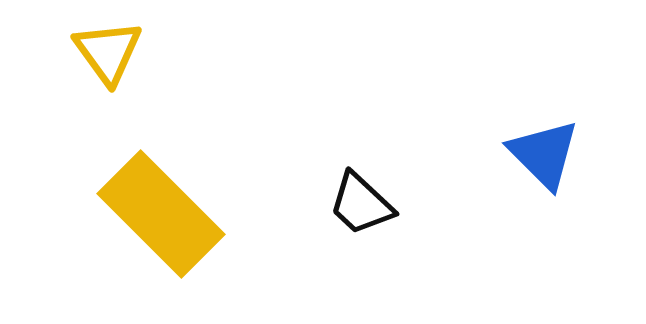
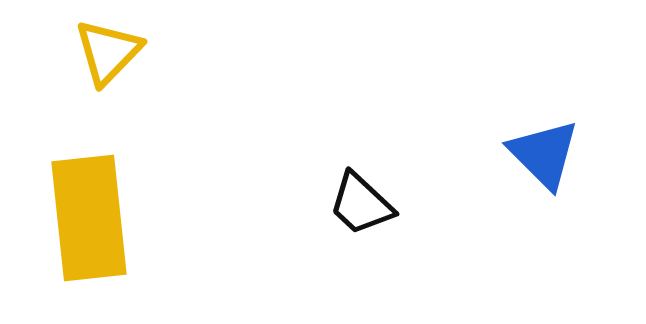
yellow triangle: rotated 20 degrees clockwise
yellow rectangle: moved 72 px left, 4 px down; rotated 39 degrees clockwise
